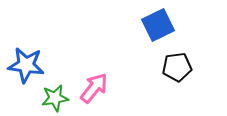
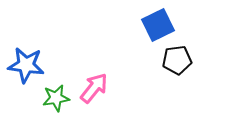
black pentagon: moved 7 px up
green star: moved 1 px right
